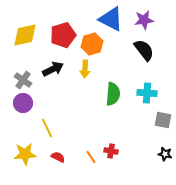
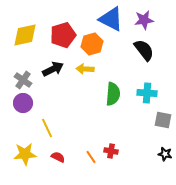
yellow arrow: rotated 90 degrees clockwise
